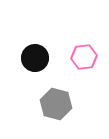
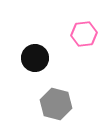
pink hexagon: moved 23 px up
